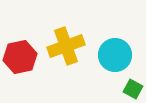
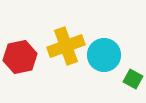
cyan circle: moved 11 px left
green square: moved 10 px up
